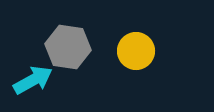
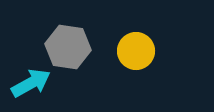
cyan arrow: moved 2 px left, 3 px down
